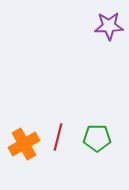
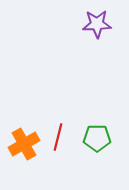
purple star: moved 12 px left, 2 px up
